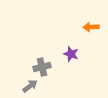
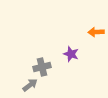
orange arrow: moved 5 px right, 5 px down
gray arrow: moved 1 px up
